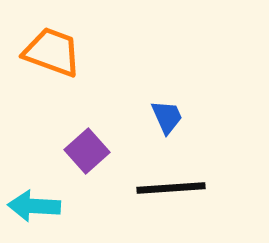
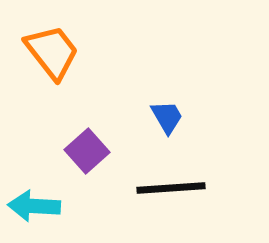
orange trapezoid: rotated 32 degrees clockwise
blue trapezoid: rotated 6 degrees counterclockwise
